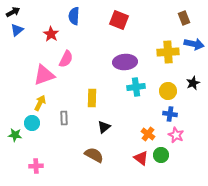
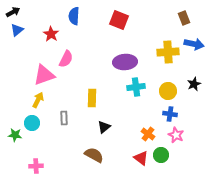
black star: moved 1 px right, 1 px down
yellow arrow: moved 2 px left, 3 px up
